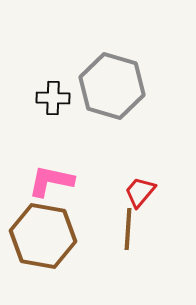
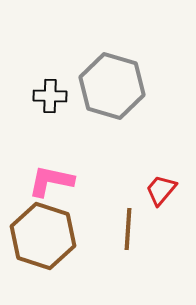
black cross: moved 3 px left, 2 px up
red trapezoid: moved 21 px right, 2 px up
brown hexagon: rotated 8 degrees clockwise
